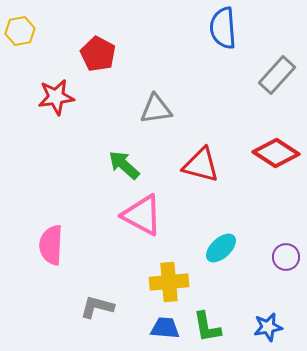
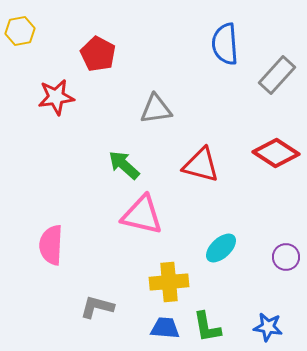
blue semicircle: moved 2 px right, 16 px down
pink triangle: rotated 15 degrees counterclockwise
blue star: rotated 20 degrees clockwise
